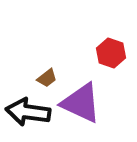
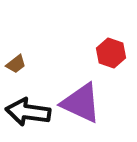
brown trapezoid: moved 31 px left, 14 px up
